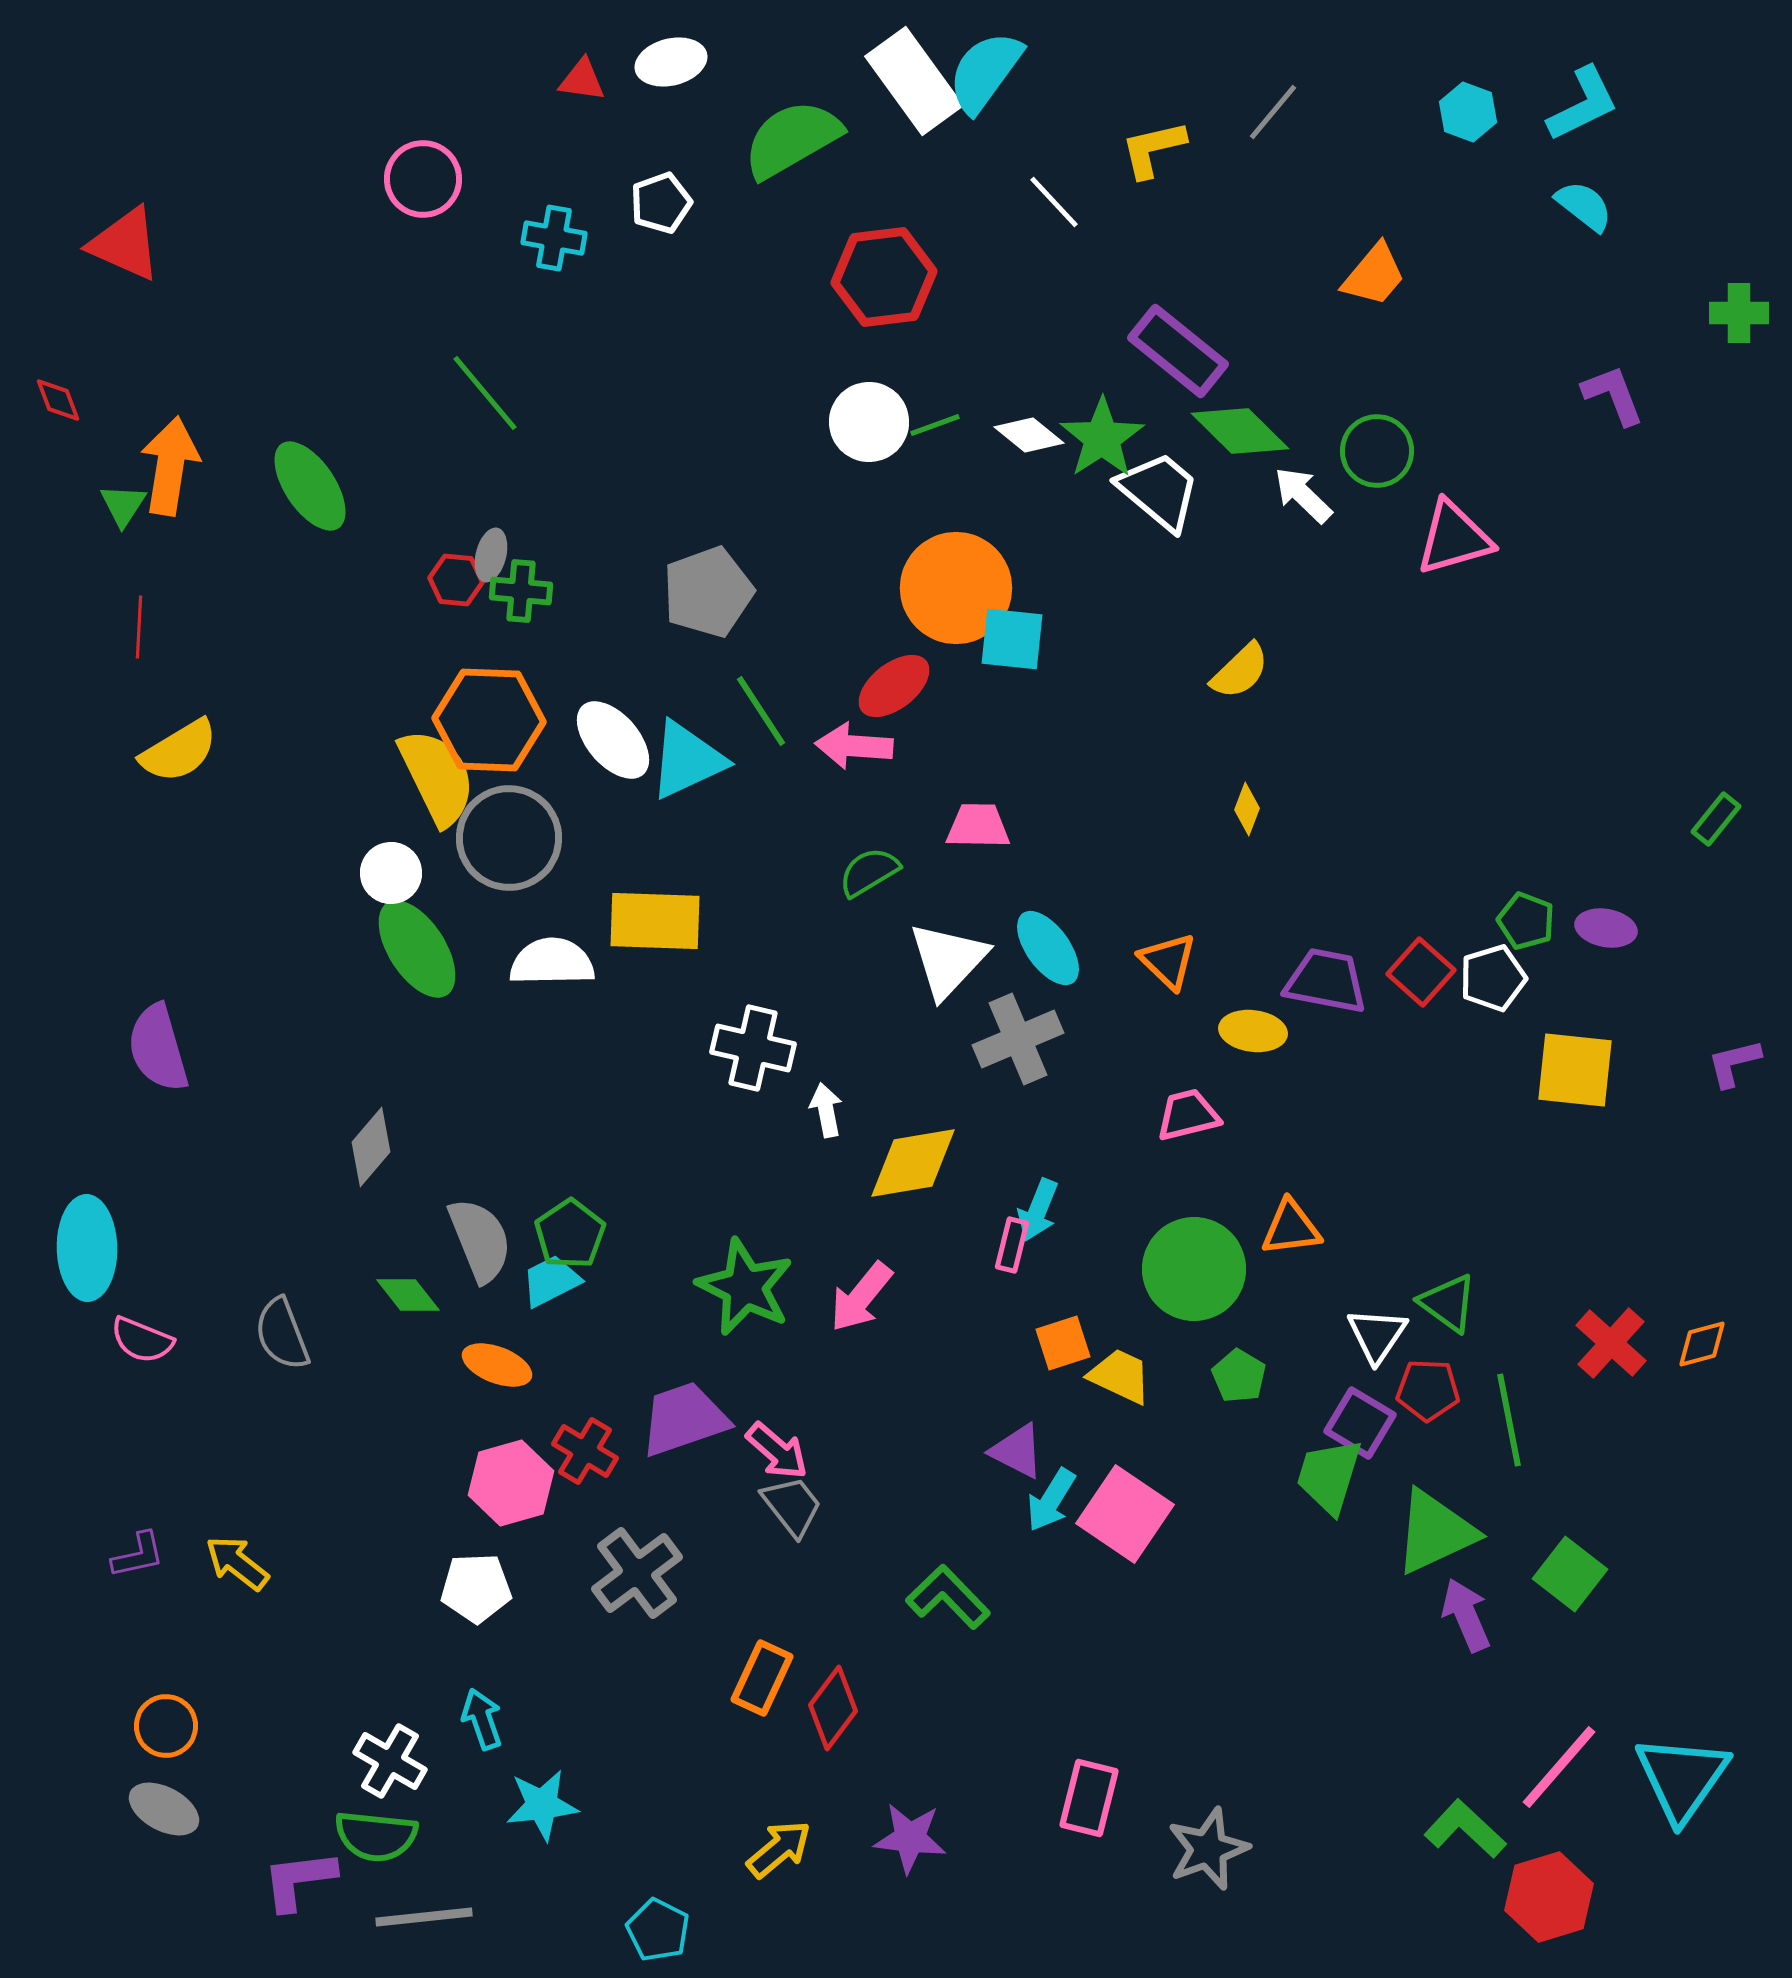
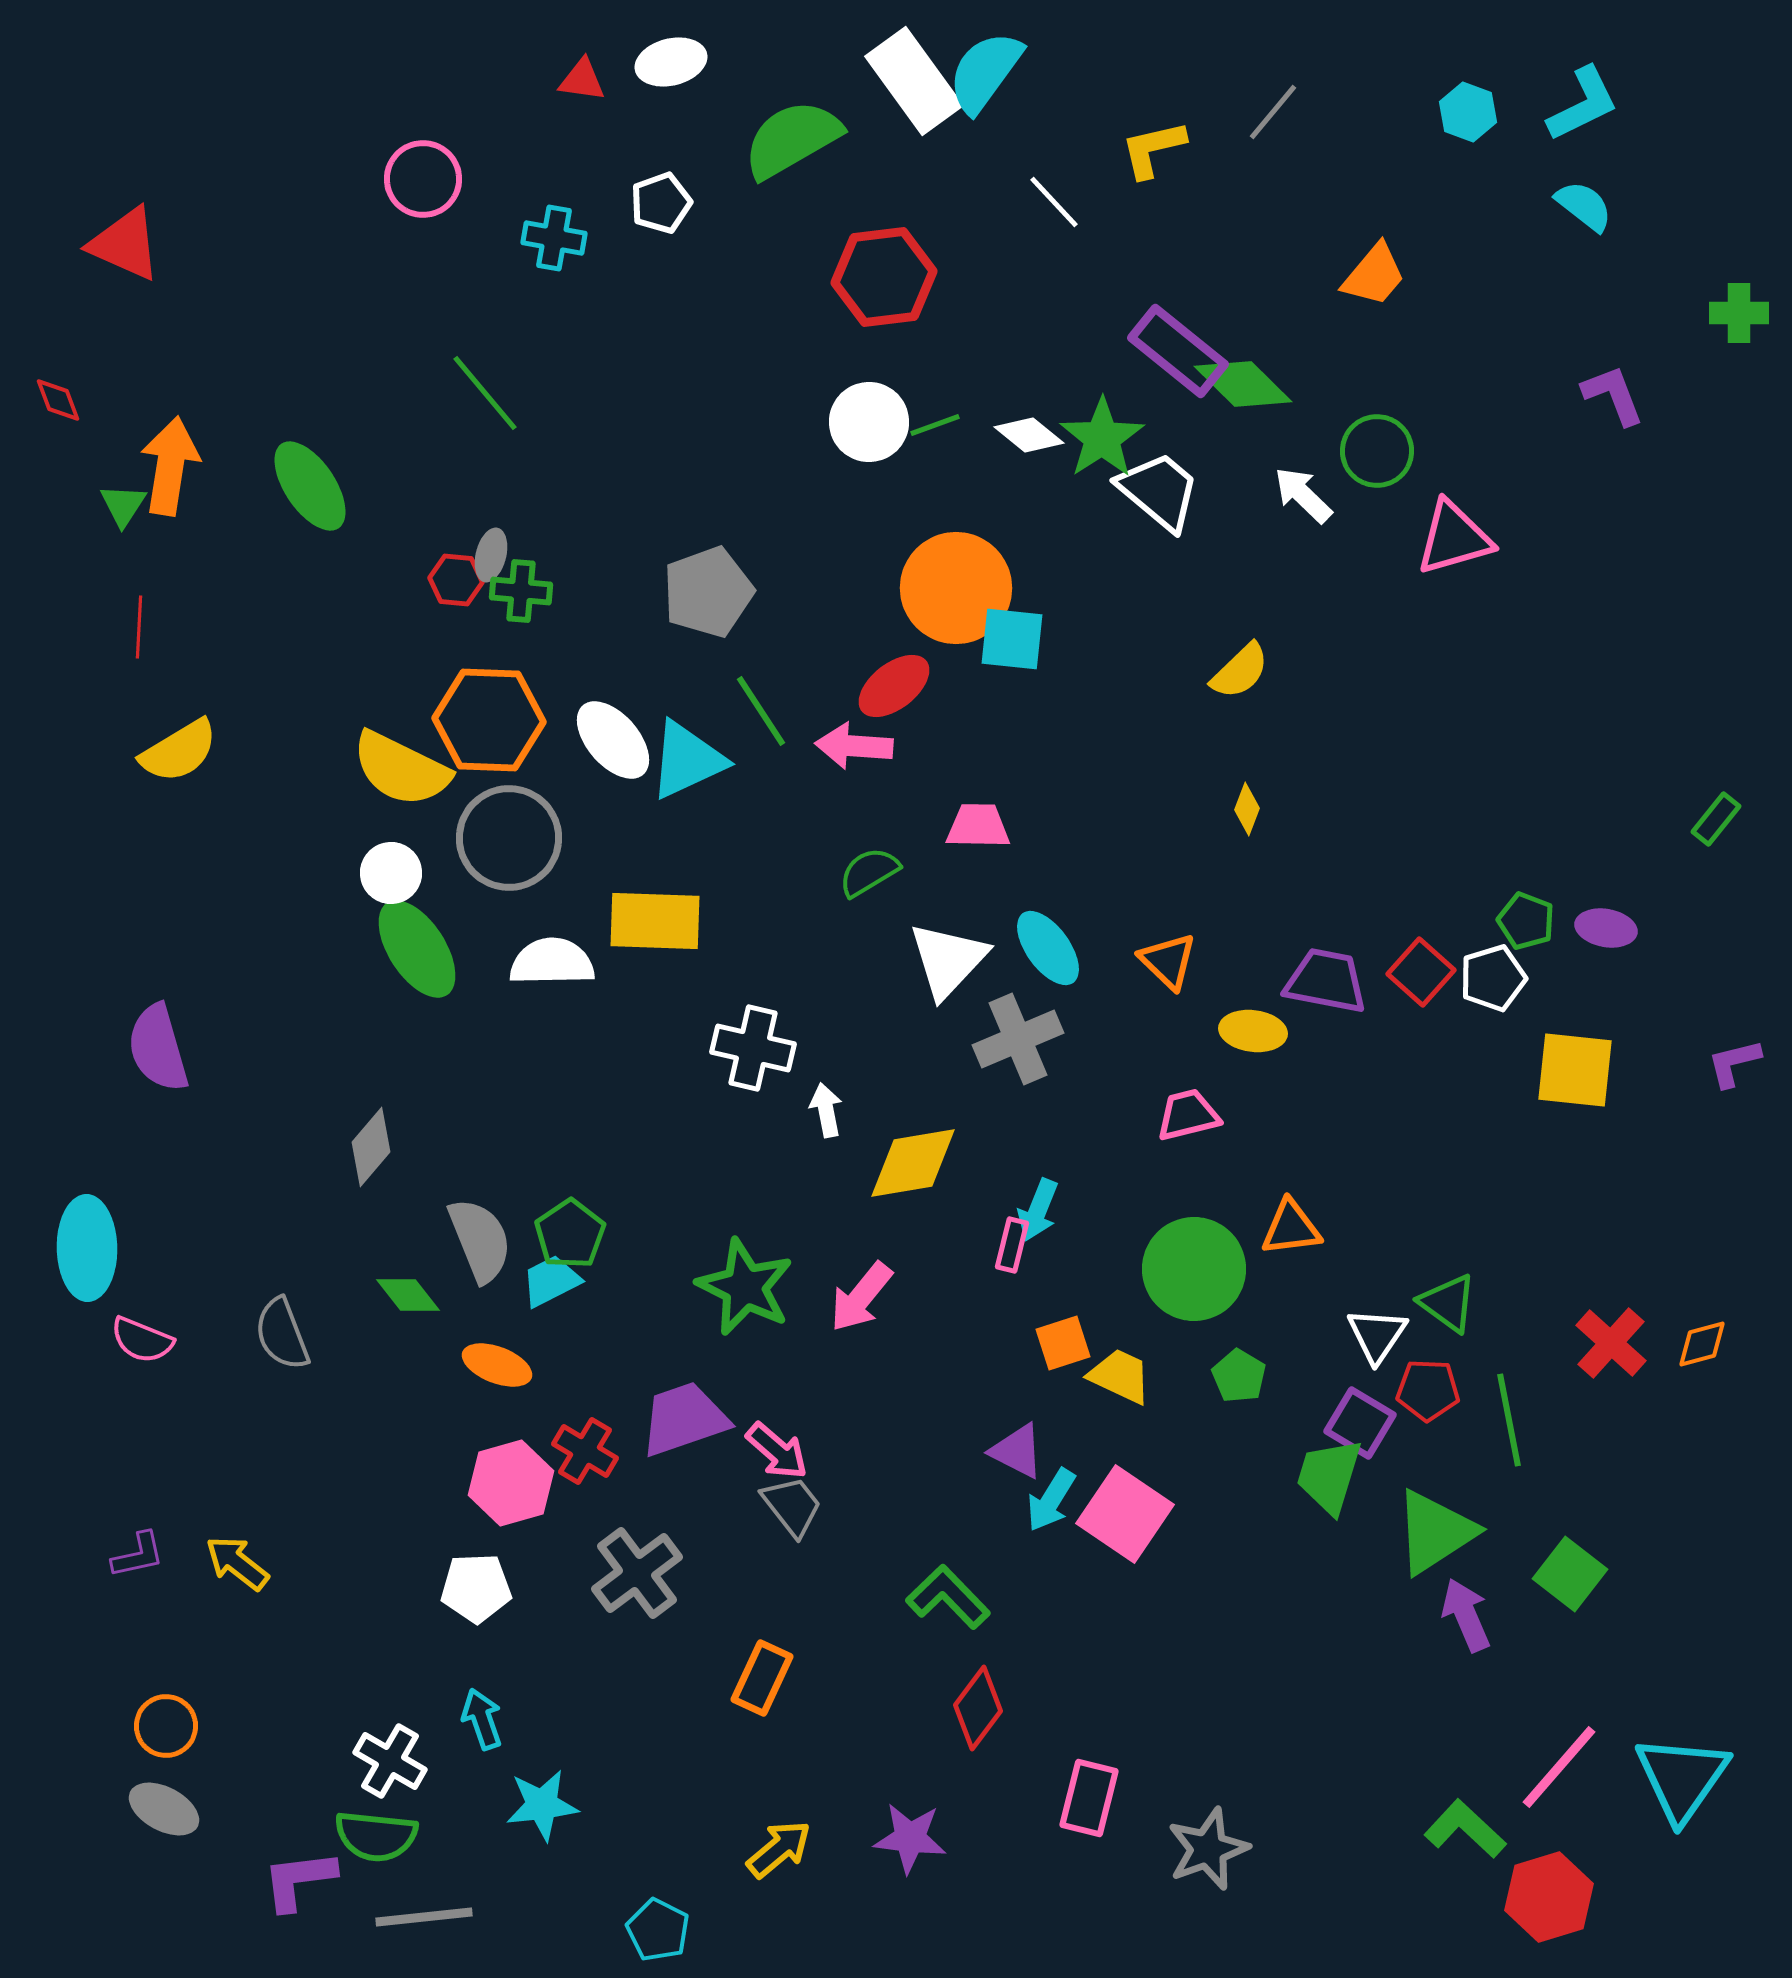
green diamond at (1240, 431): moved 3 px right, 47 px up
yellow semicircle at (437, 777): moved 36 px left, 8 px up; rotated 142 degrees clockwise
green triangle at (1435, 1532): rotated 8 degrees counterclockwise
red diamond at (833, 1708): moved 145 px right
